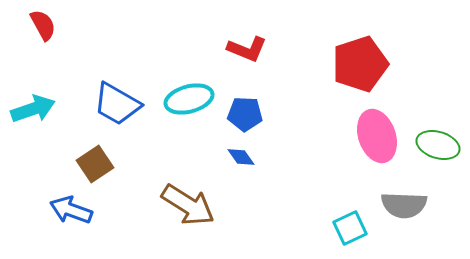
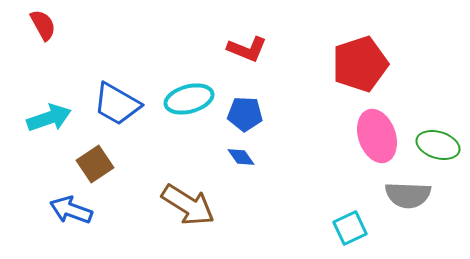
cyan arrow: moved 16 px right, 9 px down
gray semicircle: moved 4 px right, 10 px up
